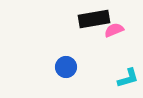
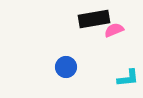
cyan L-shape: rotated 10 degrees clockwise
